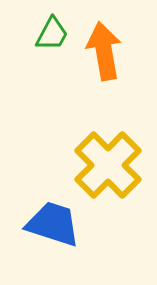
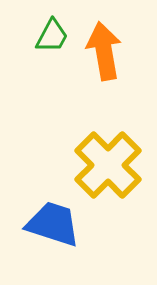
green trapezoid: moved 2 px down
